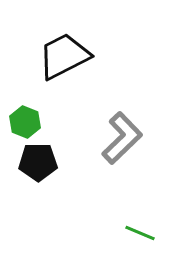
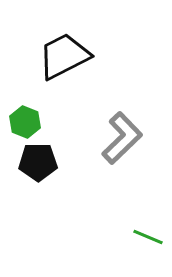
green line: moved 8 px right, 4 px down
